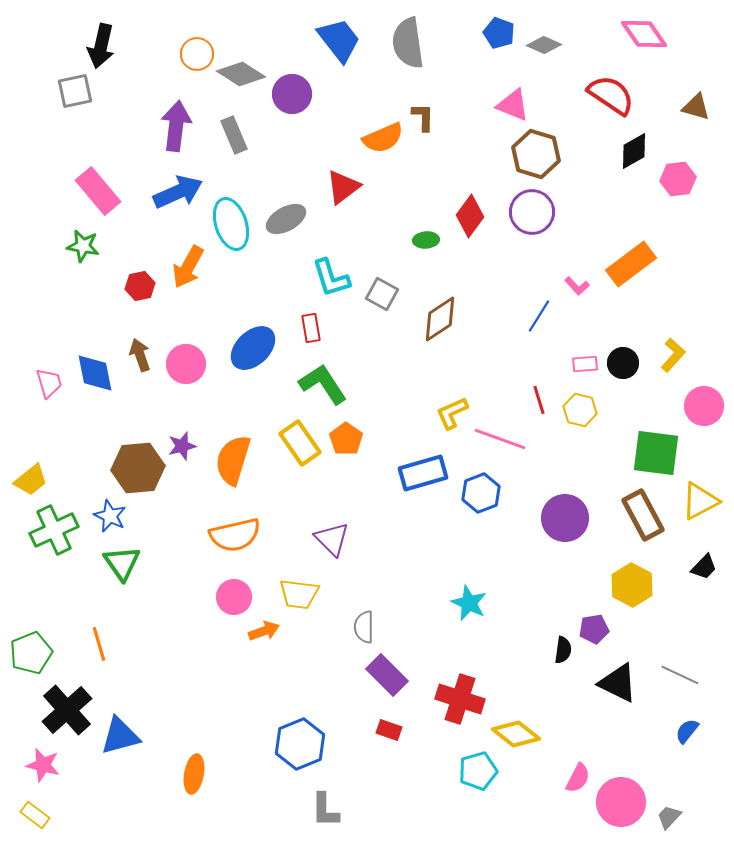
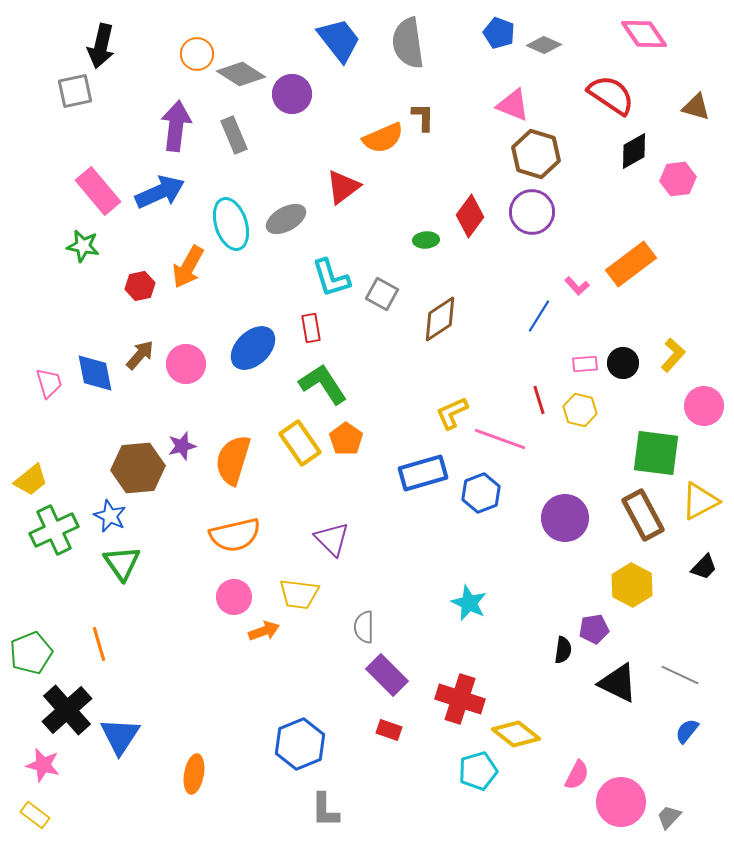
blue arrow at (178, 192): moved 18 px left
brown arrow at (140, 355): rotated 60 degrees clockwise
blue triangle at (120, 736): rotated 42 degrees counterclockwise
pink semicircle at (578, 778): moved 1 px left, 3 px up
